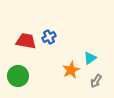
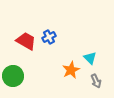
red trapezoid: rotated 20 degrees clockwise
cyan triangle: rotated 40 degrees counterclockwise
green circle: moved 5 px left
gray arrow: rotated 56 degrees counterclockwise
